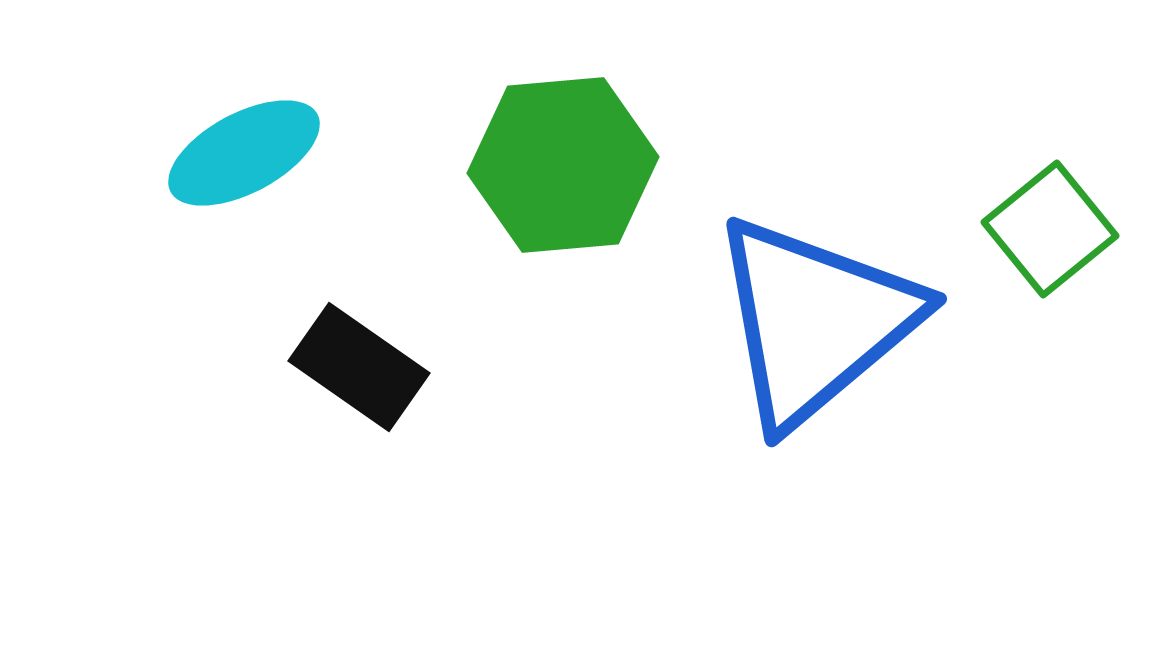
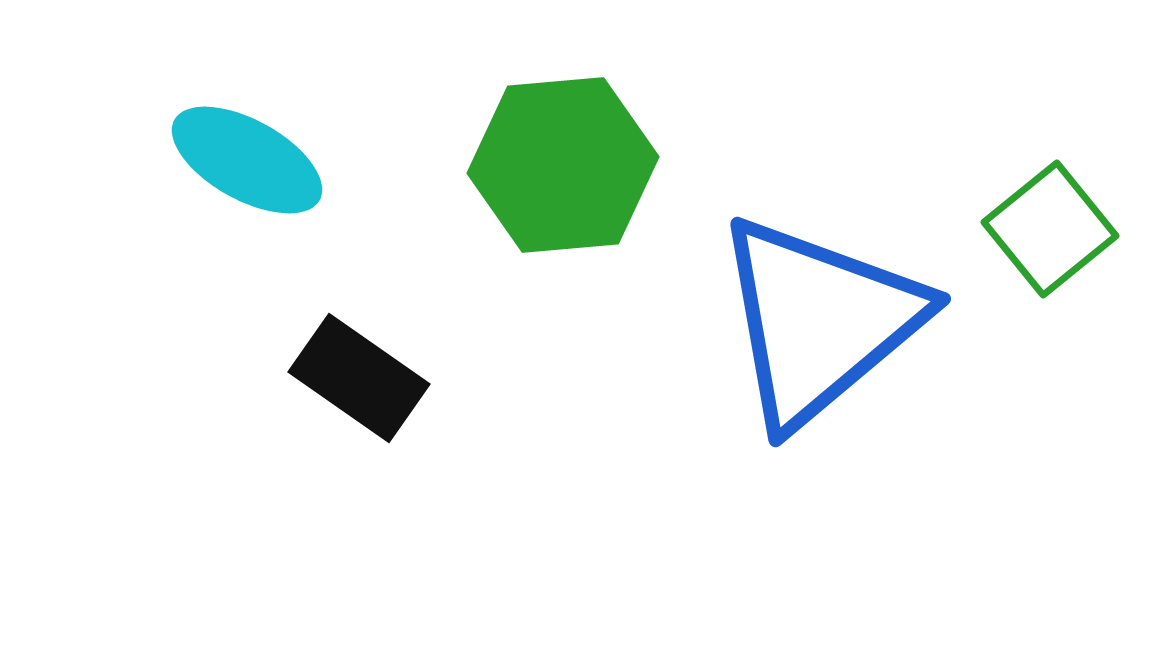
cyan ellipse: moved 3 px right, 7 px down; rotated 57 degrees clockwise
blue triangle: moved 4 px right
black rectangle: moved 11 px down
